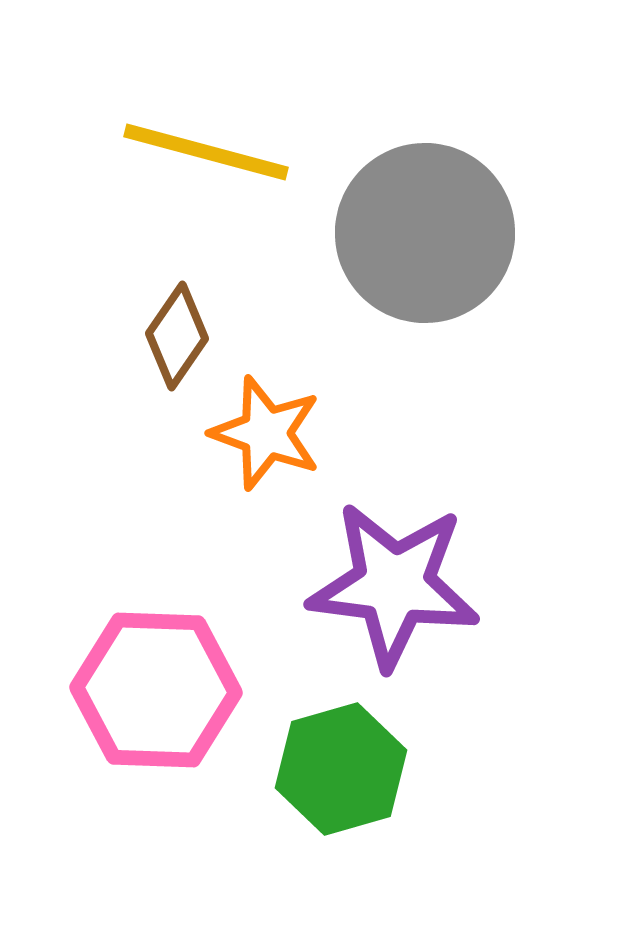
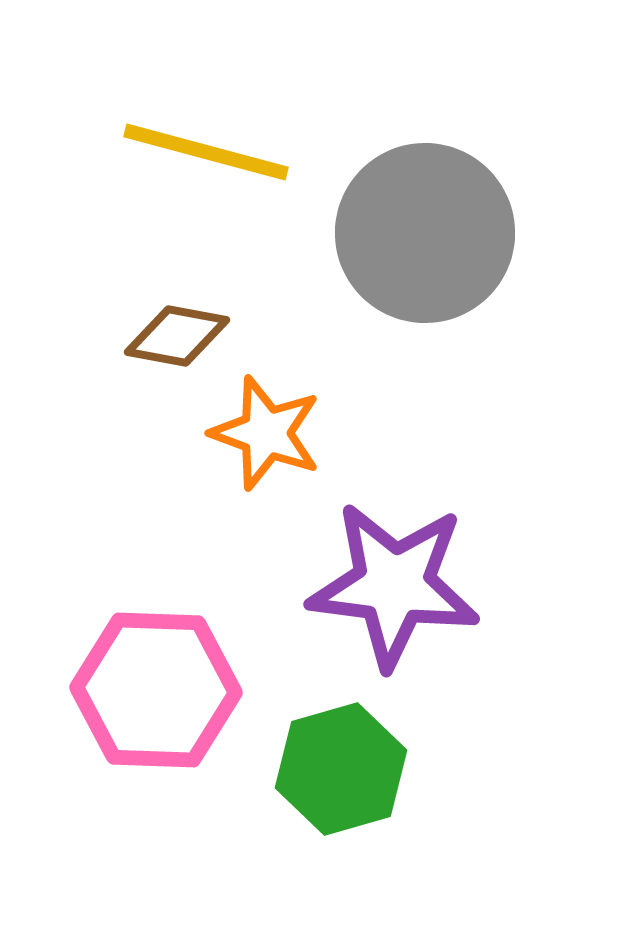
brown diamond: rotated 66 degrees clockwise
